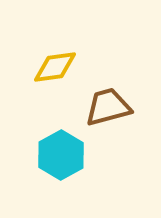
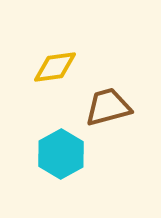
cyan hexagon: moved 1 px up
